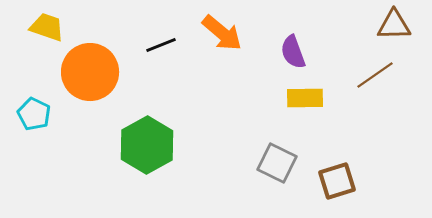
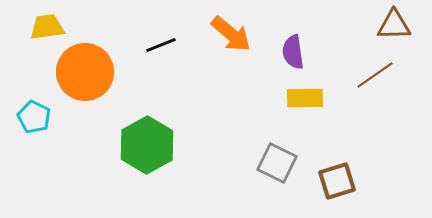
yellow trapezoid: rotated 27 degrees counterclockwise
orange arrow: moved 9 px right, 1 px down
purple semicircle: rotated 12 degrees clockwise
orange circle: moved 5 px left
cyan pentagon: moved 3 px down
